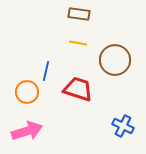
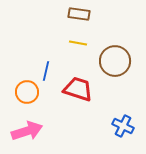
brown circle: moved 1 px down
